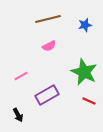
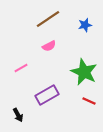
brown line: rotated 20 degrees counterclockwise
pink line: moved 8 px up
